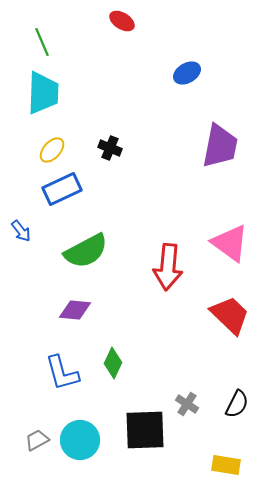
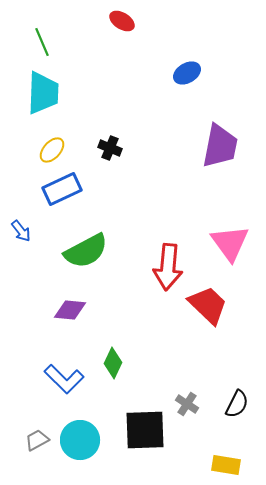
pink triangle: rotated 18 degrees clockwise
purple diamond: moved 5 px left
red trapezoid: moved 22 px left, 10 px up
blue L-shape: moved 2 px right, 6 px down; rotated 30 degrees counterclockwise
